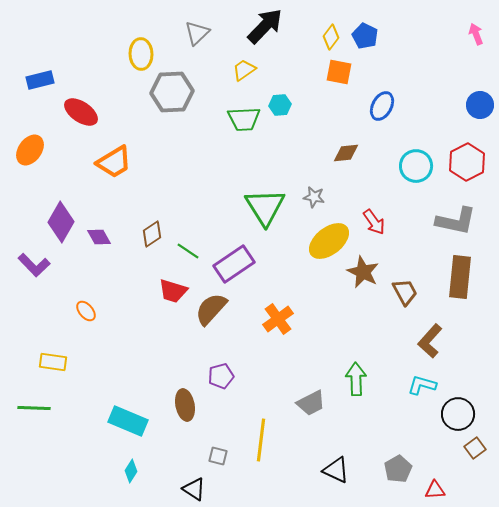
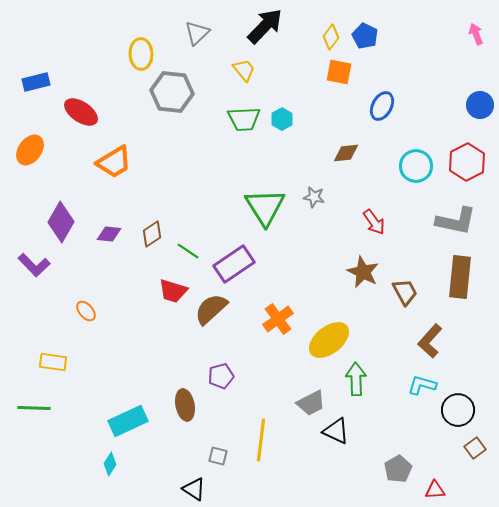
yellow trapezoid at (244, 70): rotated 85 degrees clockwise
blue rectangle at (40, 80): moved 4 px left, 2 px down
gray hexagon at (172, 92): rotated 9 degrees clockwise
cyan hexagon at (280, 105): moved 2 px right, 14 px down; rotated 25 degrees counterclockwise
purple diamond at (99, 237): moved 10 px right, 3 px up; rotated 55 degrees counterclockwise
yellow ellipse at (329, 241): moved 99 px down
brown semicircle at (211, 309): rotated 6 degrees clockwise
black circle at (458, 414): moved 4 px up
cyan rectangle at (128, 421): rotated 48 degrees counterclockwise
black triangle at (336, 470): moved 39 px up
cyan diamond at (131, 471): moved 21 px left, 7 px up
